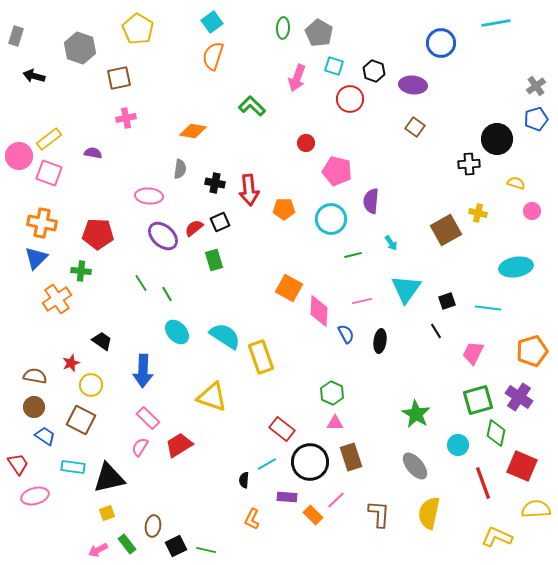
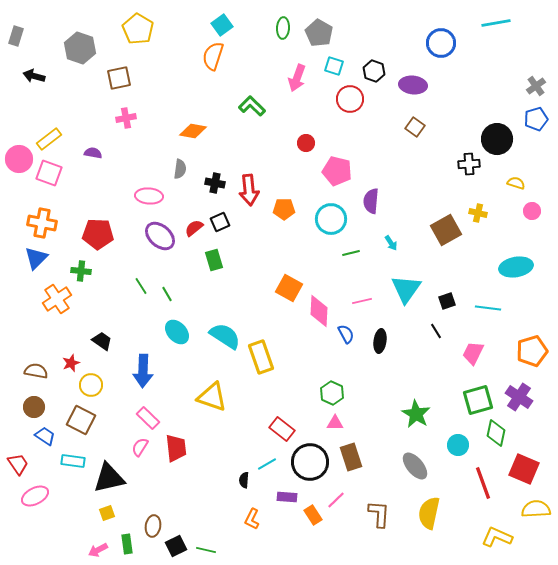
cyan square at (212, 22): moved 10 px right, 3 px down
pink circle at (19, 156): moved 3 px down
purple ellipse at (163, 236): moved 3 px left
green line at (353, 255): moved 2 px left, 2 px up
green line at (141, 283): moved 3 px down
brown semicircle at (35, 376): moved 1 px right, 5 px up
red trapezoid at (179, 445): moved 3 px left, 3 px down; rotated 116 degrees clockwise
red square at (522, 466): moved 2 px right, 3 px down
cyan rectangle at (73, 467): moved 6 px up
pink ellipse at (35, 496): rotated 12 degrees counterclockwise
orange rectangle at (313, 515): rotated 12 degrees clockwise
green rectangle at (127, 544): rotated 30 degrees clockwise
